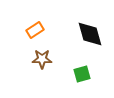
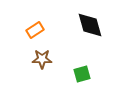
black diamond: moved 9 px up
